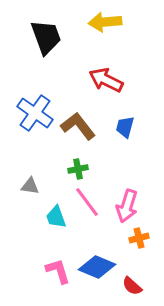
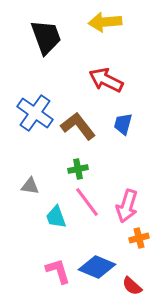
blue trapezoid: moved 2 px left, 3 px up
